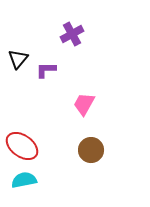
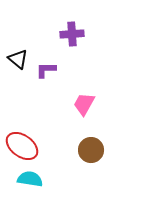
purple cross: rotated 25 degrees clockwise
black triangle: rotated 30 degrees counterclockwise
cyan semicircle: moved 6 px right, 1 px up; rotated 20 degrees clockwise
